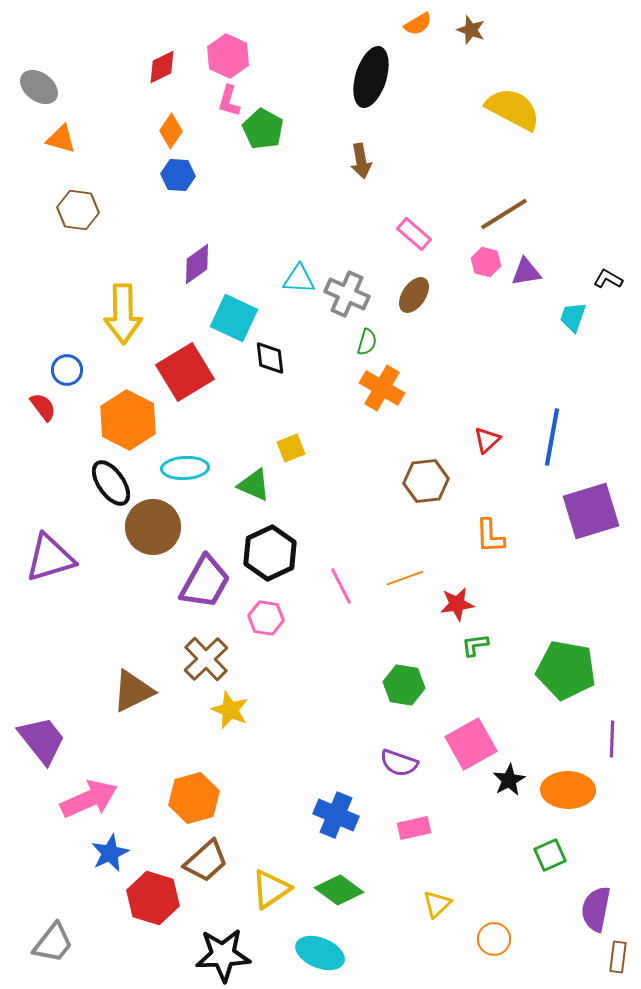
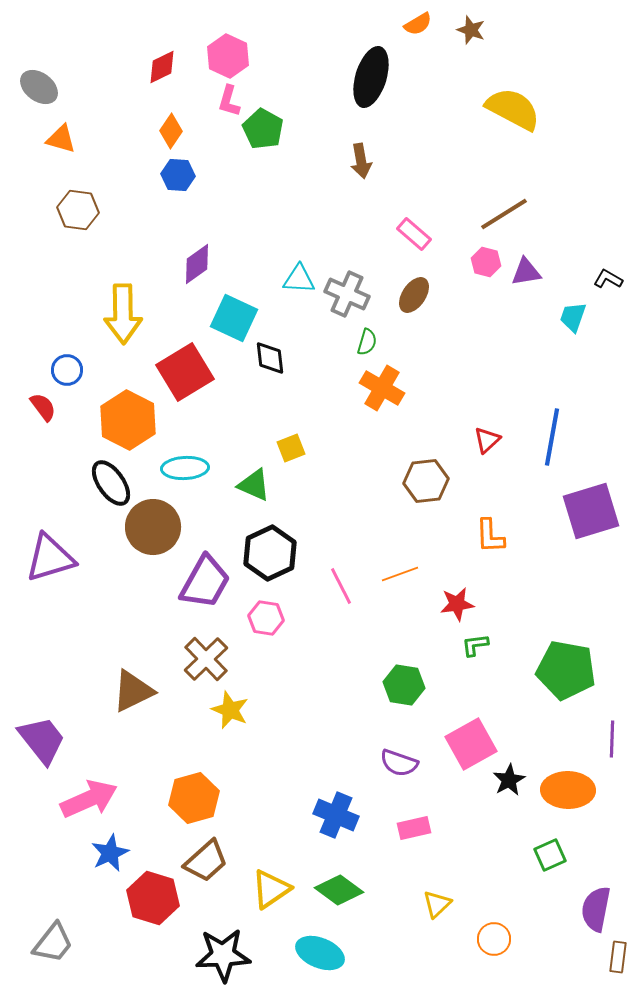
orange line at (405, 578): moved 5 px left, 4 px up
